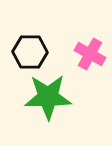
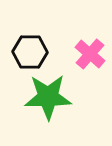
pink cross: rotated 12 degrees clockwise
